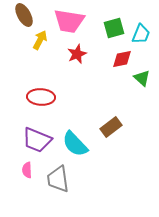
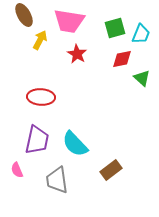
green square: moved 1 px right
red star: rotated 18 degrees counterclockwise
brown rectangle: moved 43 px down
purple trapezoid: rotated 100 degrees counterclockwise
pink semicircle: moved 10 px left; rotated 21 degrees counterclockwise
gray trapezoid: moved 1 px left, 1 px down
